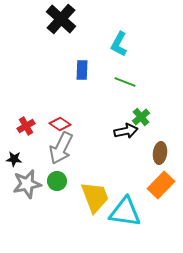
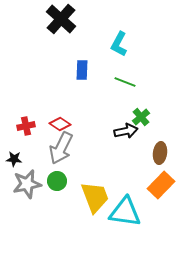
red cross: rotated 18 degrees clockwise
